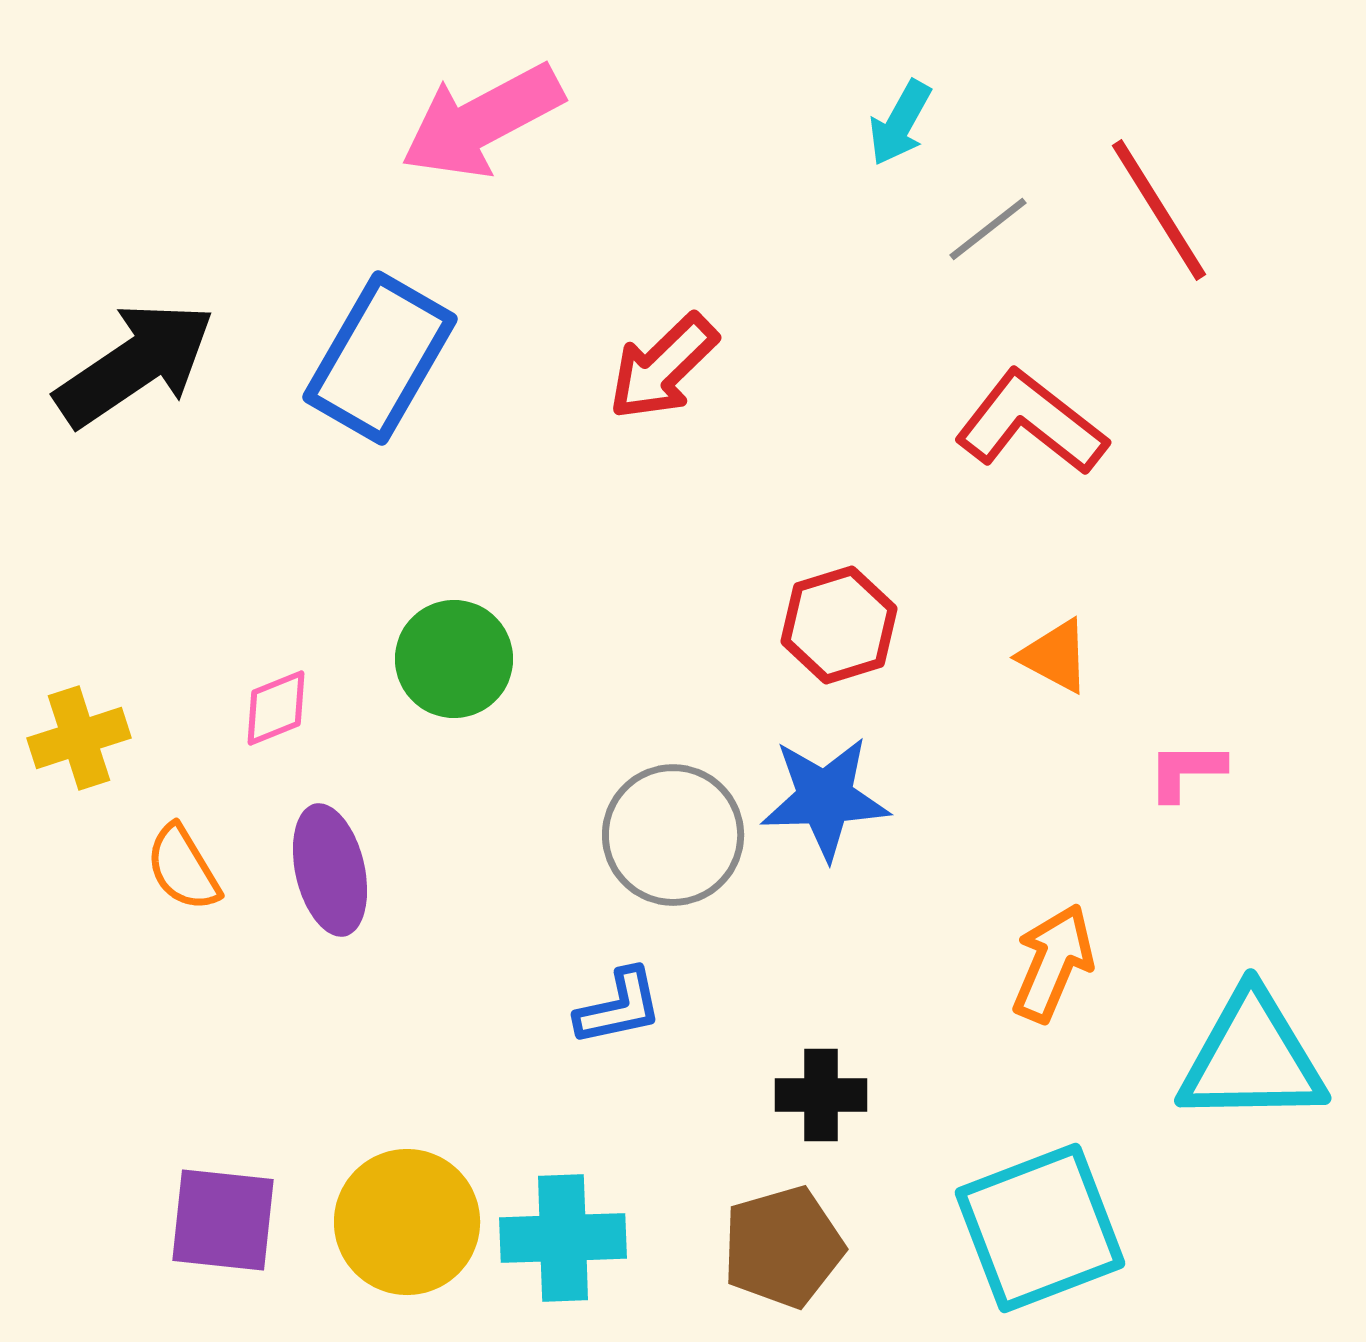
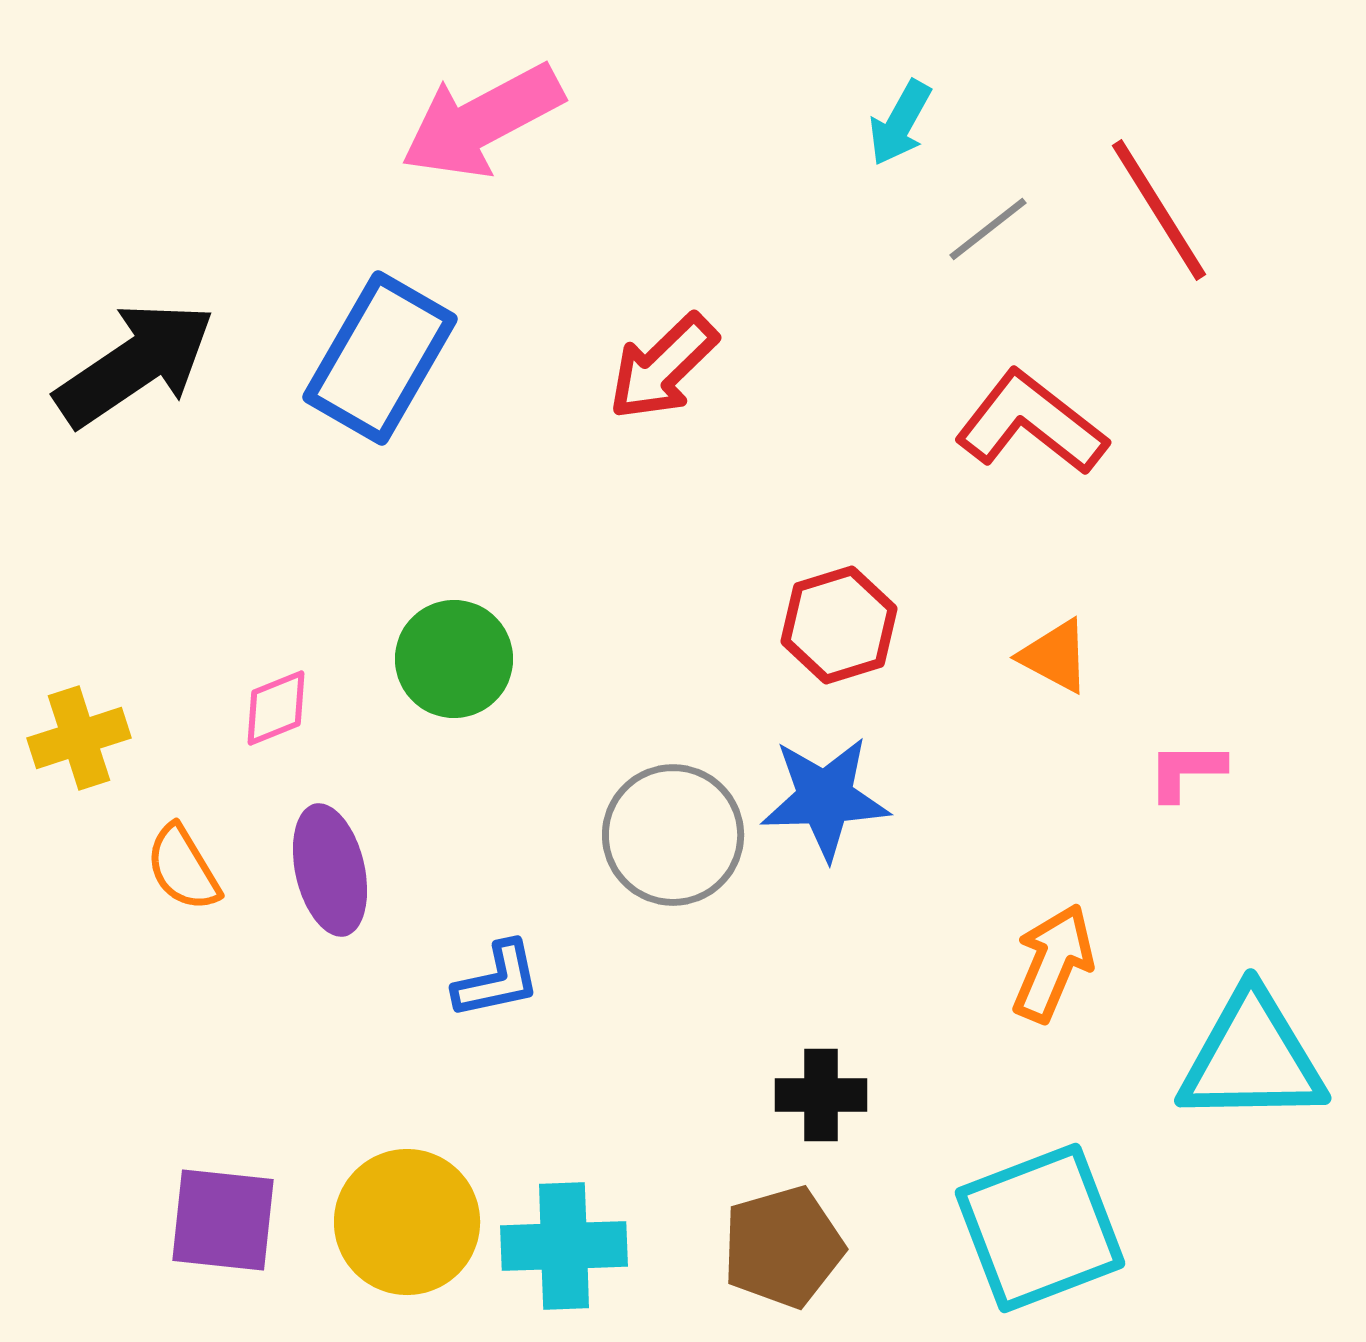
blue L-shape: moved 122 px left, 27 px up
cyan cross: moved 1 px right, 8 px down
